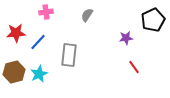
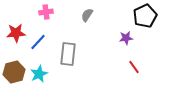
black pentagon: moved 8 px left, 4 px up
gray rectangle: moved 1 px left, 1 px up
